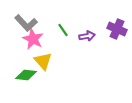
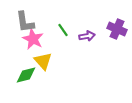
gray L-shape: moved 1 px left, 1 px up; rotated 35 degrees clockwise
green diamond: rotated 20 degrees counterclockwise
